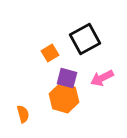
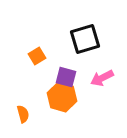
black square: rotated 12 degrees clockwise
orange square: moved 13 px left, 3 px down
purple square: moved 1 px left, 1 px up
orange hexagon: moved 2 px left, 1 px up
